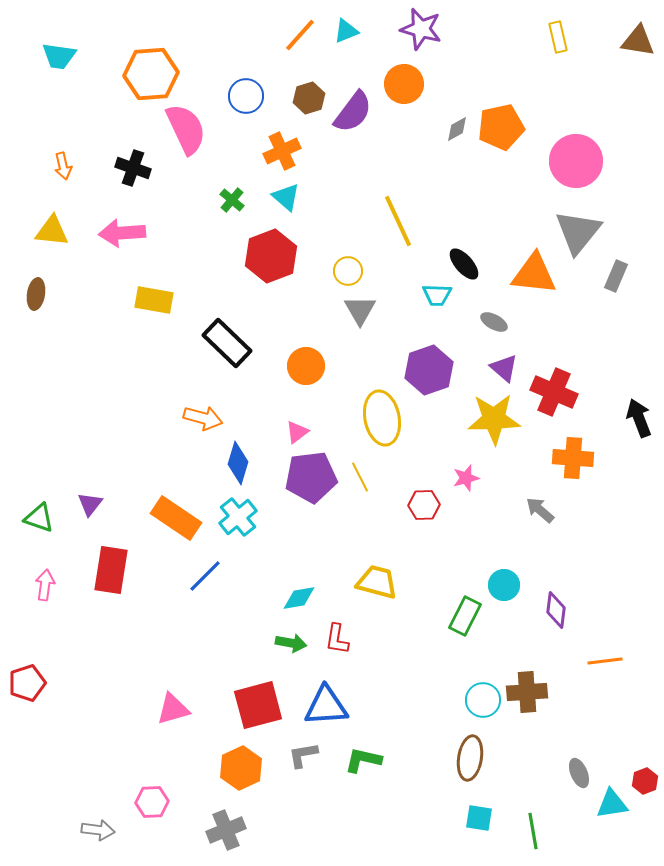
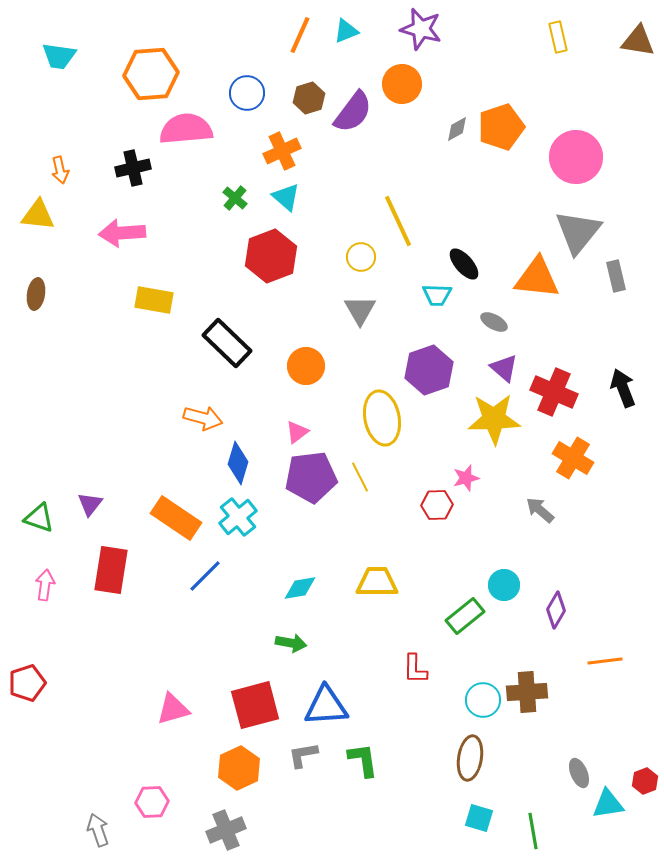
orange line at (300, 35): rotated 18 degrees counterclockwise
orange circle at (404, 84): moved 2 px left
blue circle at (246, 96): moved 1 px right, 3 px up
orange pentagon at (501, 127): rotated 6 degrees counterclockwise
pink semicircle at (186, 129): rotated 70 degrees counterclockwise
pink circle at (576, 161): moved 4 px up
orange arrow at (63, 166): moved 3 px left, 4 px down
black cross at (133, 168): rotated 32 degrees counterclockwise
green cross at (232, 200): moved 3 px right, 2 px up
yellow triangle at (52, 231): moved 14 px left, 16 px up
yellow circle at (348, 271): moved 13 px right, 14 px up
orange triangle at (534, 274): moved 3 px right, 4 px down
gray rectangle at (616, 276): rotated 36 degrees counterclockwise
black arrow at (639, 418): moved 16 px left, 30 px up
orange cross at (573, 458): rotated 27 degrees clockwise
red hexagon at (424, 505): moved 13 px right
yellow trapezoid at (377, 582): rotated 15 degrees counterclockwise
cyan diamond at (299, 598): moved 1 px right, 10 px up
purple diamond at (556, 610): rotated 24 degrees clockwise
green rectangle at (465, 616): rotated 24 degrees clockwise
red L-shape at (337, 639): moved 78 px right, 30 px down; rotated 8 degrees counterclockwise
red square at (258, 705): moved 3 px left
green L-shape at (363, 760): rotated 69 degrees clockwise
orange hexagon at (241, 768): moved 2 px left
cyan triangle at (612, 804): moved 4 px left
cyan square at (479, 818): rotated 8 degrees clockwise
gray arrow at (98, 830): rotated 116 degrees counterclockwise
